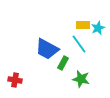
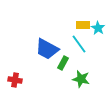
cyan star: rotated 16 degrees counterclockwise
